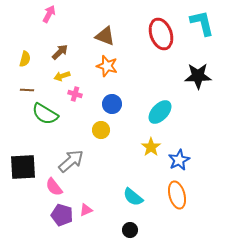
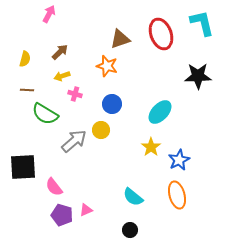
brown triangle: moved 15 px right, 3 px down; rotated 40 degrees counterclockwise
gray arrow: moved 3 px right, 20 px up
